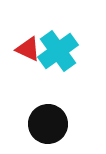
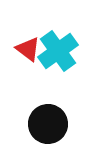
red triangle: rotated 12 degrees clockwise
